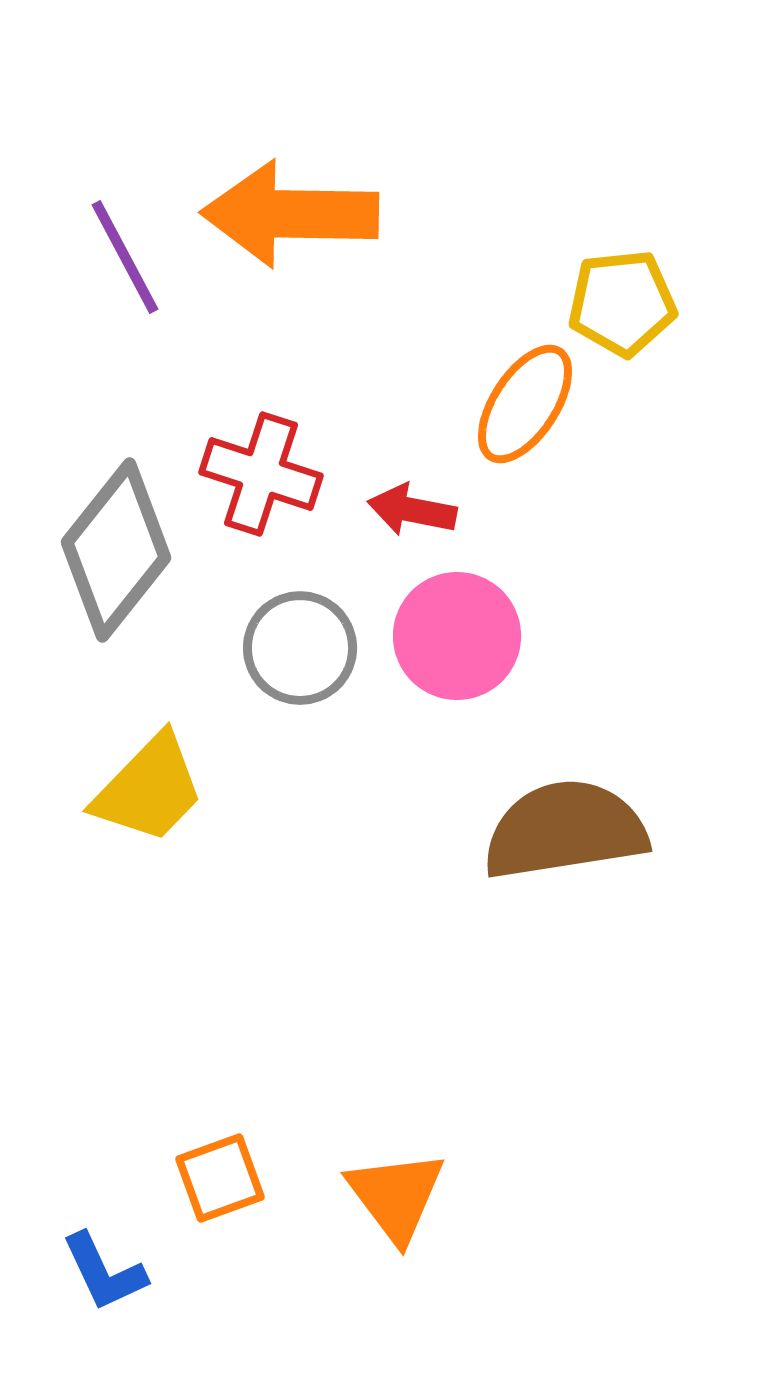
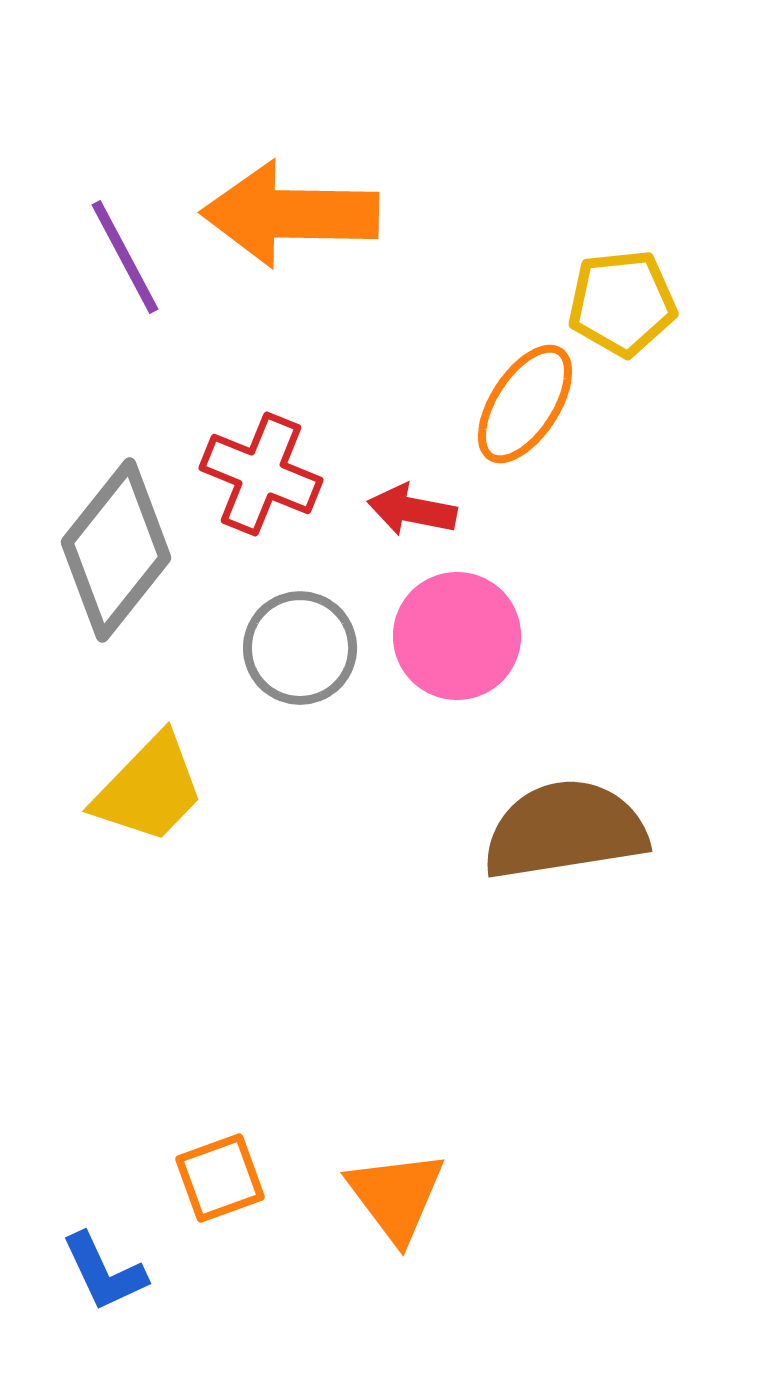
red cross: rotated 4 degrees clockwise
